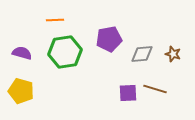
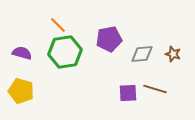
orange line: moved 3 px right, 5 px down; rotated 48 degrees clockwise
